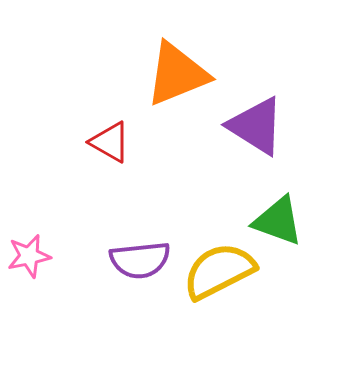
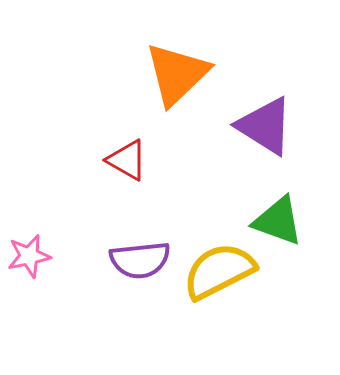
orange triangle: rotated 22 degrees counterclockwise
purple triangle: moved 9 px right
red triangle: moved 17 px right, 18 px down
